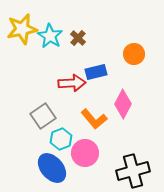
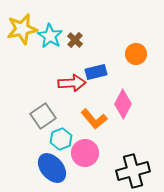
brown cross: moved 3 px left, 2 px down
orange circle: moved 2 px right
